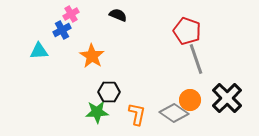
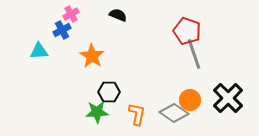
gray line: moved 2 px left, 5 px up
black cross: moved 1 px right
